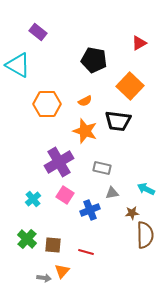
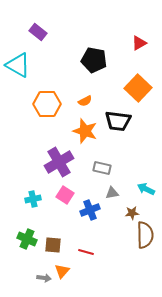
orange square: moved 8 px right, 2 px down
cyan cross: rotated 28 degrees clockwise
green cross: rotated 18 degrees counterclockwise
